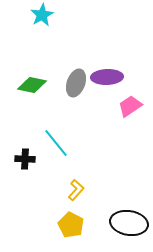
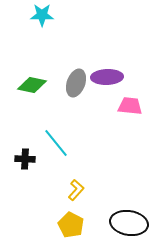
cyan star: rotated 30 degrees clockwise
pink trapezoid: rotated 40 degrees clockwise
